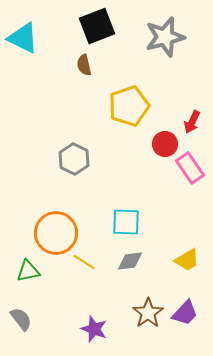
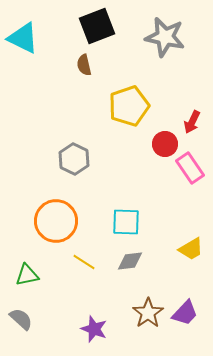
gray star: rotated 27 degrees clockwise
orange circle: moved 12 px up
yellow trapezoid: moved 4 px right, 11 px up
green triangle: moved 1 px left, 4 px down
gray semicircle: rotated 10 degrees counterclockwise
